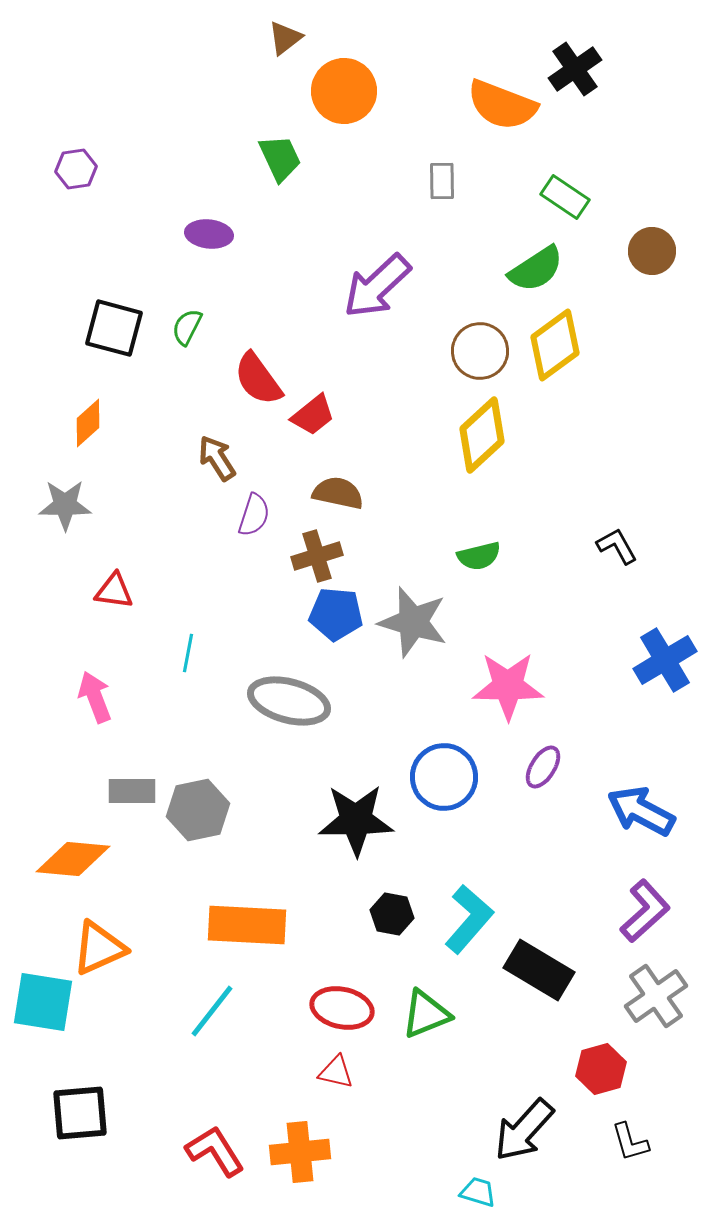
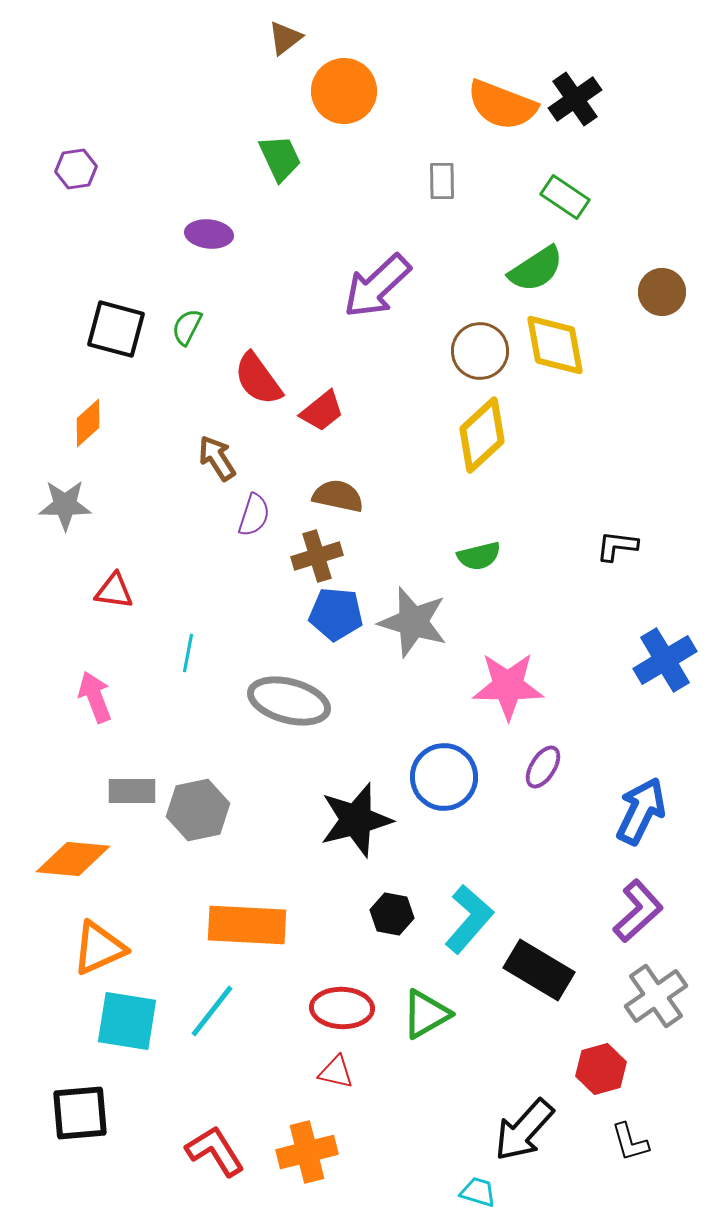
black cross at (575, 69): moved 30 px down
brown circle at (652, 251): moved 10 px right, 41 px down
black square at (114, 328): moved 2 px right, 1 px down
yellow diamond at (555, 345): rotated 64 degrees counterclockwise
red trapezoid at (313, 415): moved 9 px right, 4 px up
brown semicircle at (338, 493): moved 3 px down
black L-shape at (617, 546): rotated 54 degrees counterclockwise
blue arrow at (641, 811): rotated 88 degrees clockwise
black star at (356, 820): rotated 14 degrees counterclockwise
purple L-shape at (645, 911): moved 7 px left
cyan square at (43, 1002): moved 84 px right, 19 px down
red ellipse at (342, 1008): rotated 10 degrees counterclockwise
green triangle at (426, 1014): rotated 8 degrees counterclockwise
orange cross at (300, 1152): moved 7 px right; rotated 8 degrees counterclockwise
